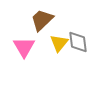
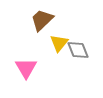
gray diamond: moved 8 px down; rotated 15 degrees counterclockwise
pink triangle: moved 2 px right, 21 px down
